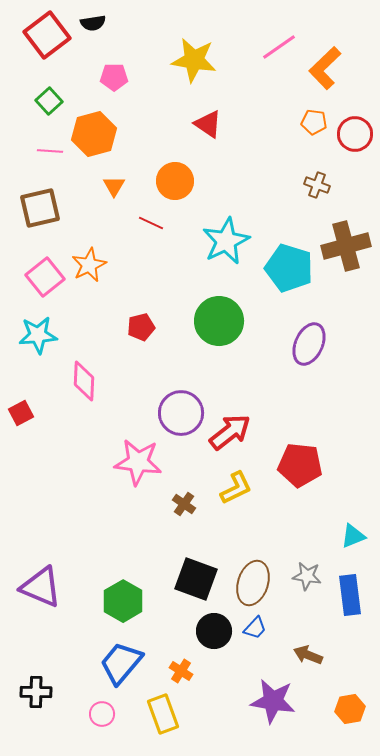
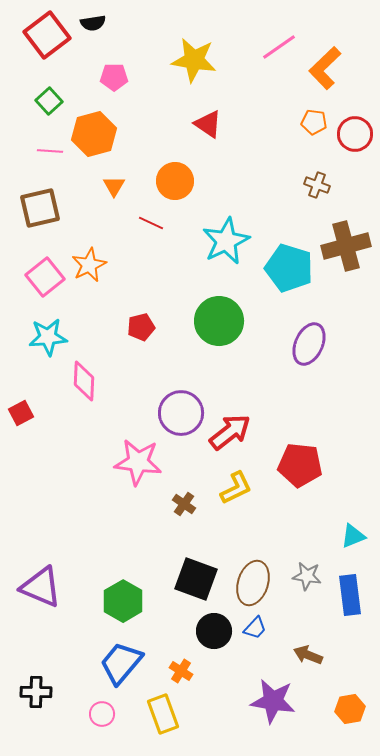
cyan star at (38, 335): moved 10 px right, 2 px down
